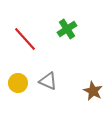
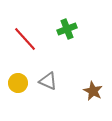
green cross: rotated 12 degrees clockwise
